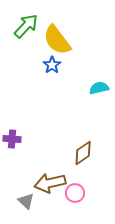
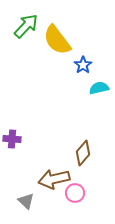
blue star: moved 31 px right
brown diamond: rotated 15 degrees counterclockwise
brown arrow: moved 4 px right, 4 px up
